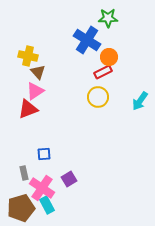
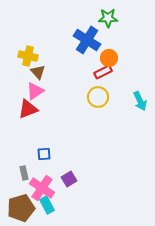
orange circle: moved 1 px down
cyan arrow: rotated 60 degrees counterclockwise
